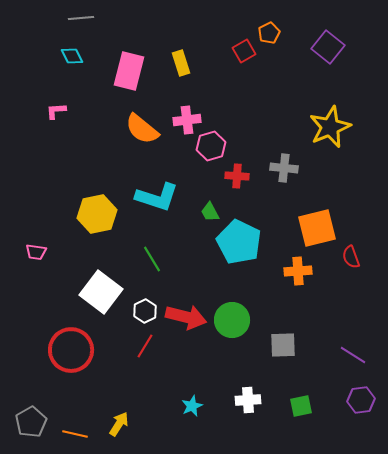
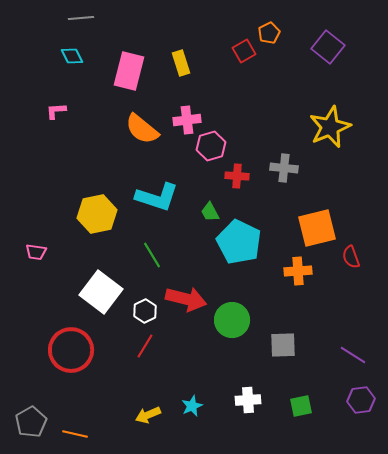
green line: moved 4 px up
red arrow: moved 18 px up
yellow arrow: moved 29 px right, 9 px up; rotated 145 degrees counterclockwise
